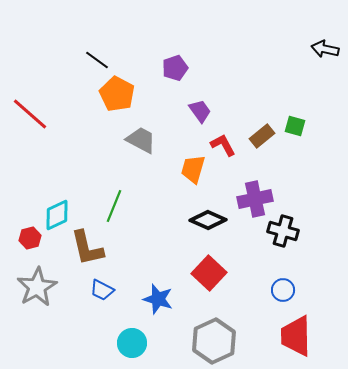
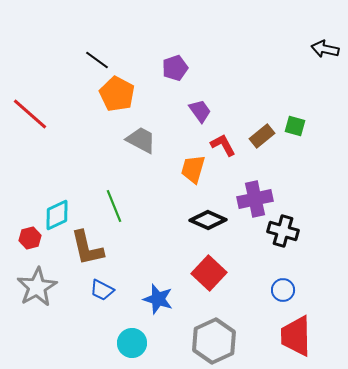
green line: rotated 44 degrees counterclockwise
